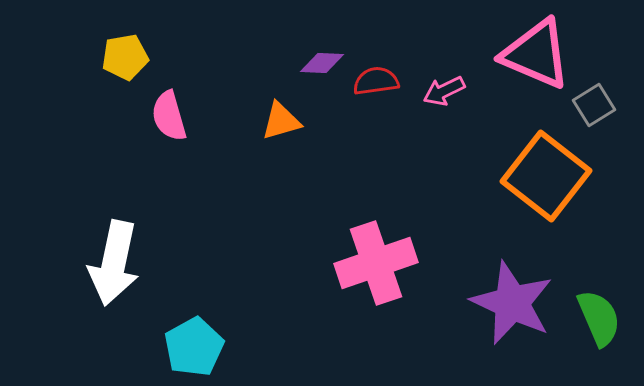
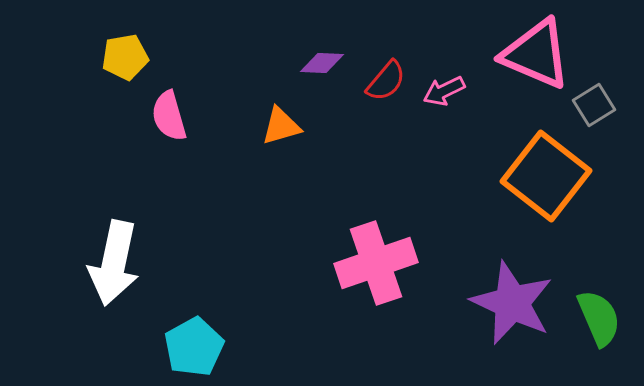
red semicircle: moved 10 px right; rotated 138 degrees clockwise
orange triangle: moved 5 px down
